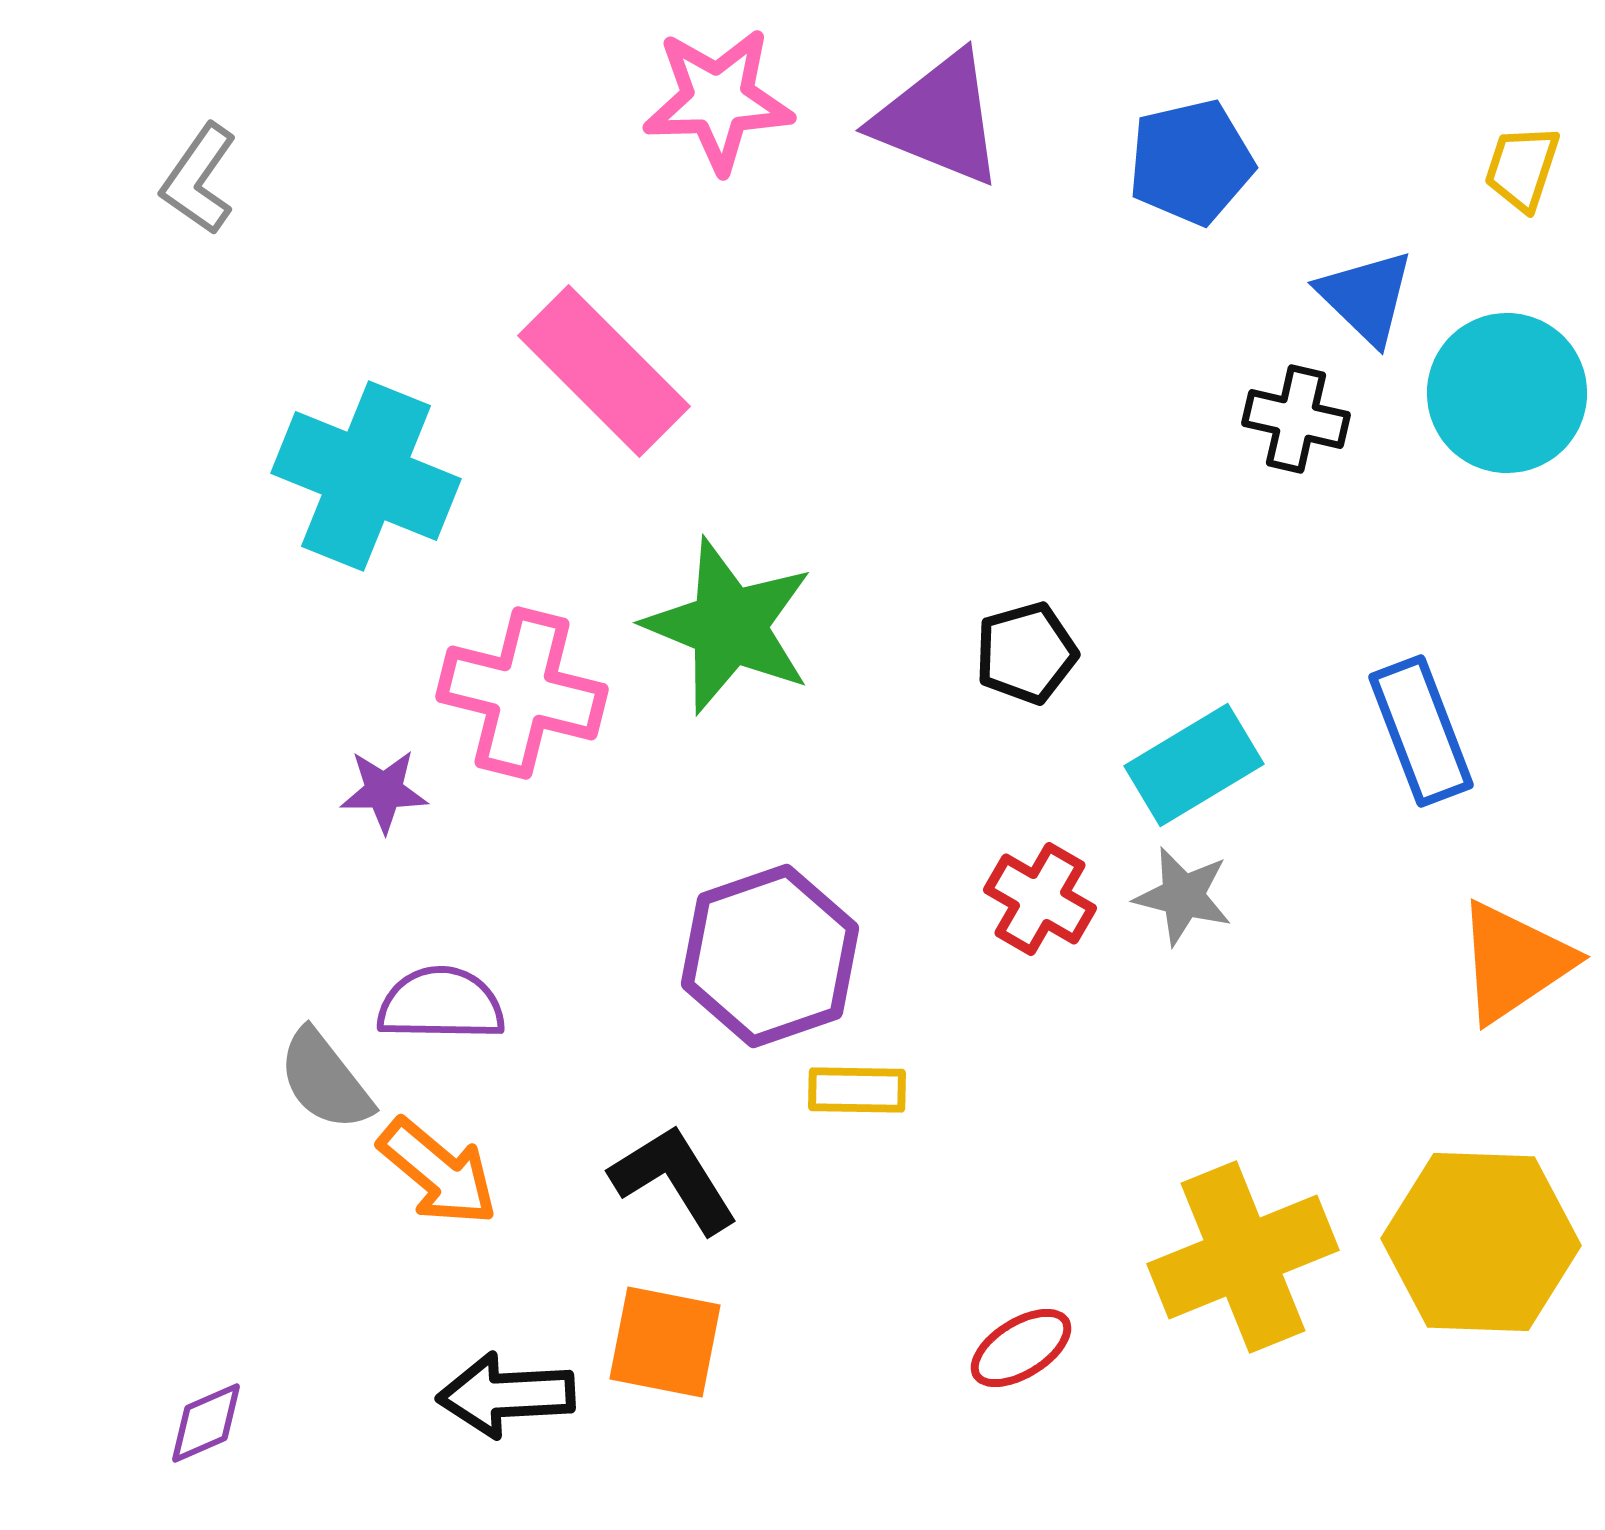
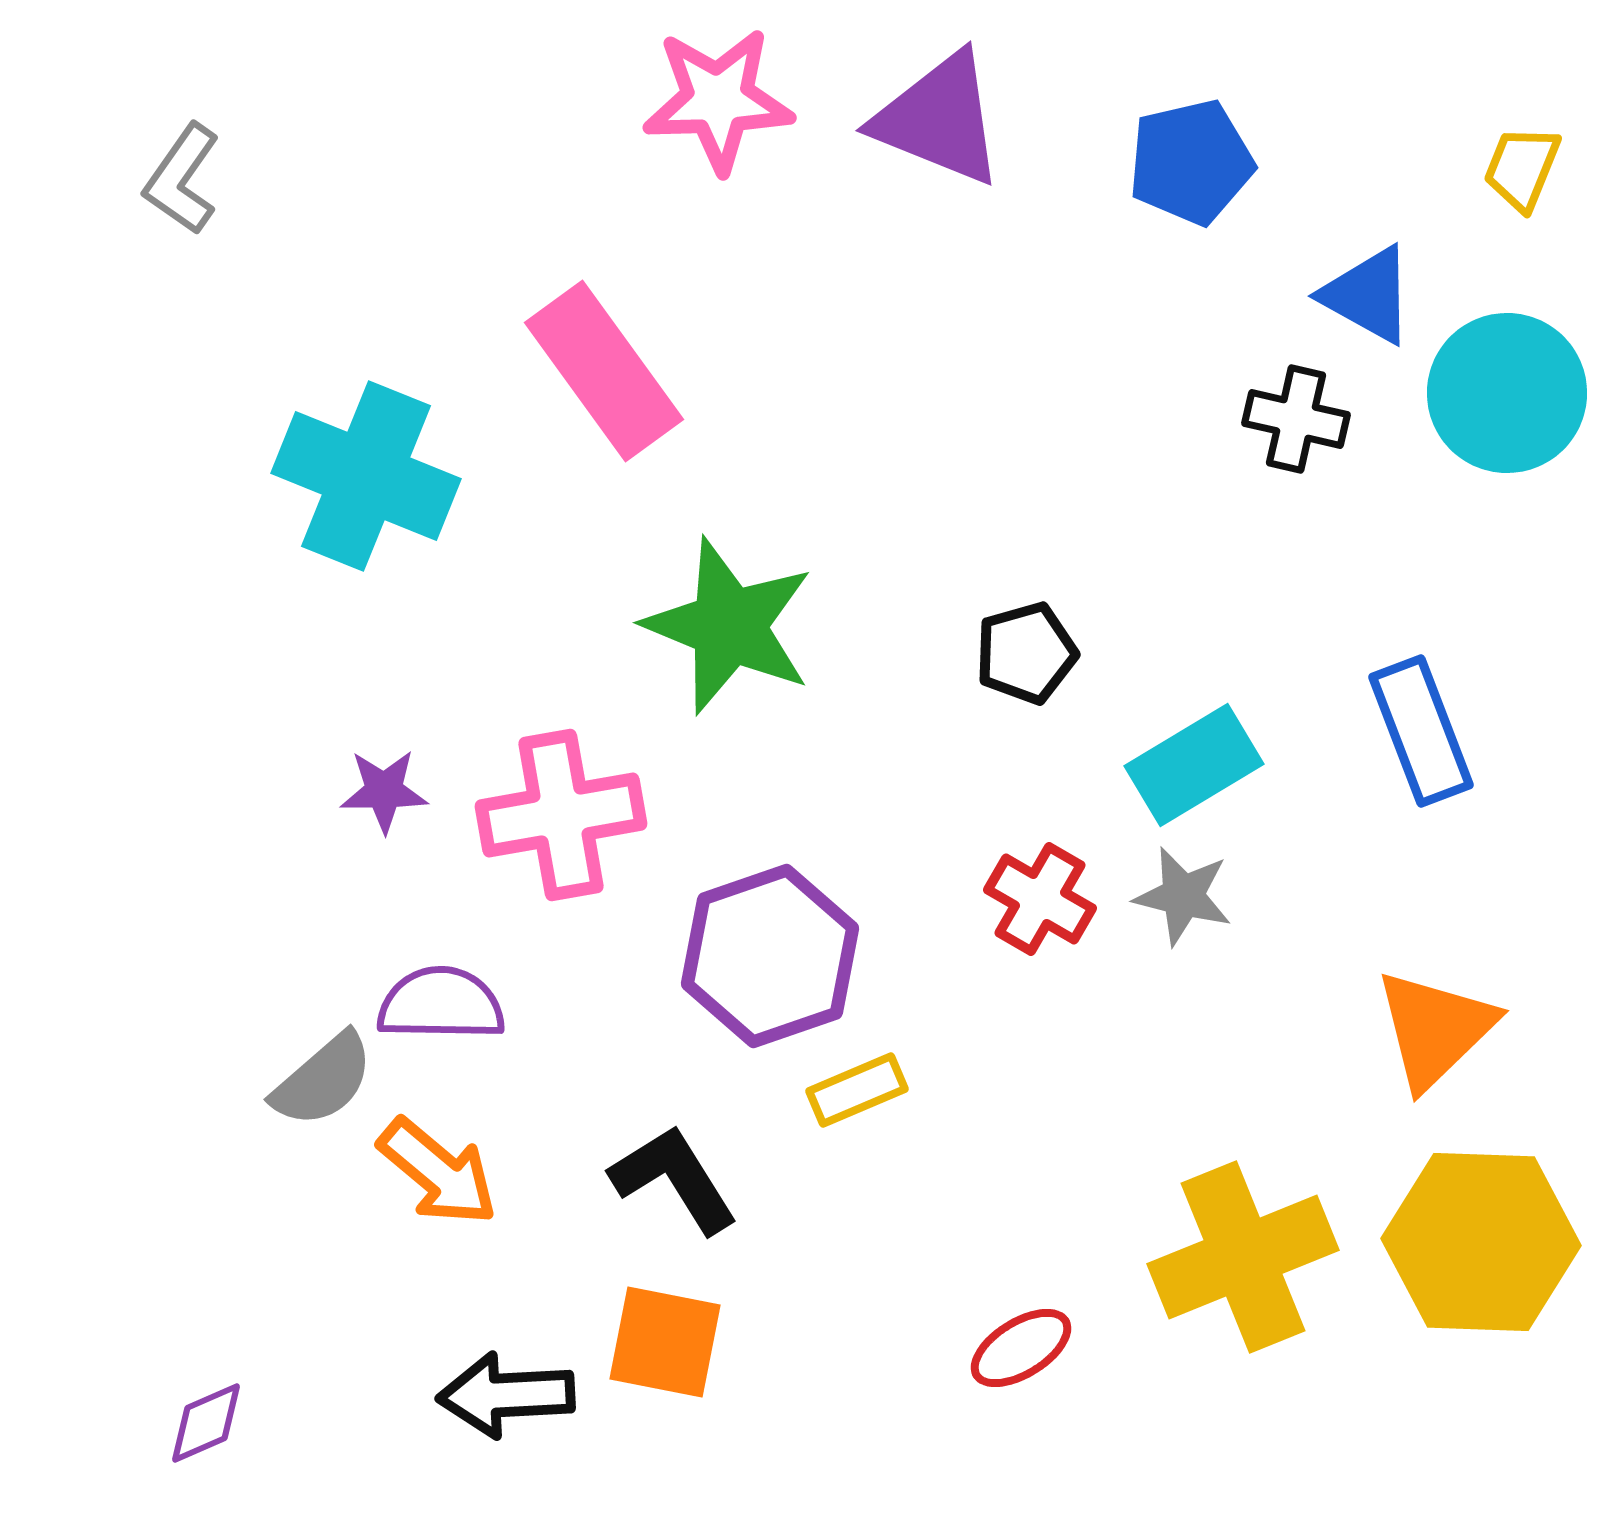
yellow trapezoid: rotated 4 degrees clockwise
gray L-shape: moved 17 px left
blue triangle: moved 2 px right, 2 px up; rotated 15 degrees counterclockwise
pink rectangle: rotated 9 degrees clockwise
pink cross: moved 39 px right, 122 px down; rotated 24 degrees counterclockwise
orange triangle: moved 79 px left, 67 px down; rotated 10 degrees counterclockwise
gray semicircle: moved 2 px left; rotated 93 degrees counterclockwise
yellow rectangle: rotated 24 degrees counterclockwise
